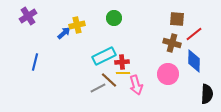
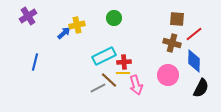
red cross: moved 2 px right
pink circle: moved 1 px down
black semicircle: moved 6 px left, 6 px up; rotated 24 degrees clockwise
